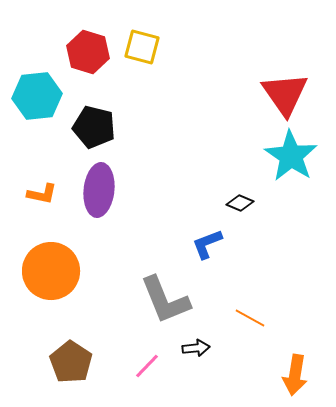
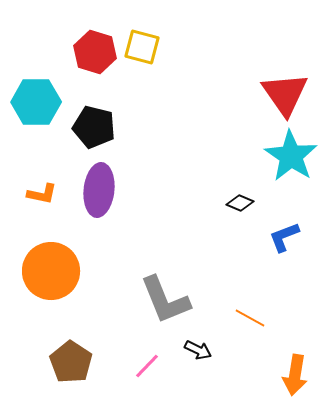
red hexagon: moved 7 px right
cyan hexagon: moved 1 px left, 6 px down; rotated 6 degrees clockwise
blue L-shape: moved 77 px right, 7 px up
black arrow: moved 2 px right, 2 px down; rotated 32 degrees clockwise
